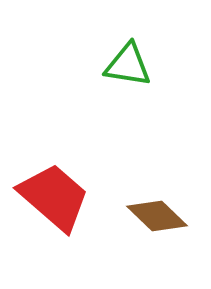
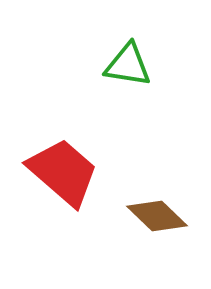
red trapezoid: moved 9 px right, 25 px up
